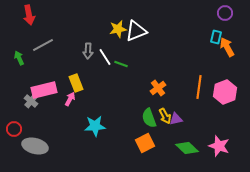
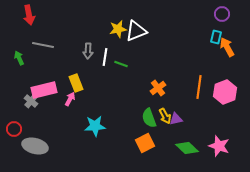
purple circle: moved 3 px left, 1 px down
gray line: rotated 40 degrees clockwise
white line: rotated 42 degrees clockwise
